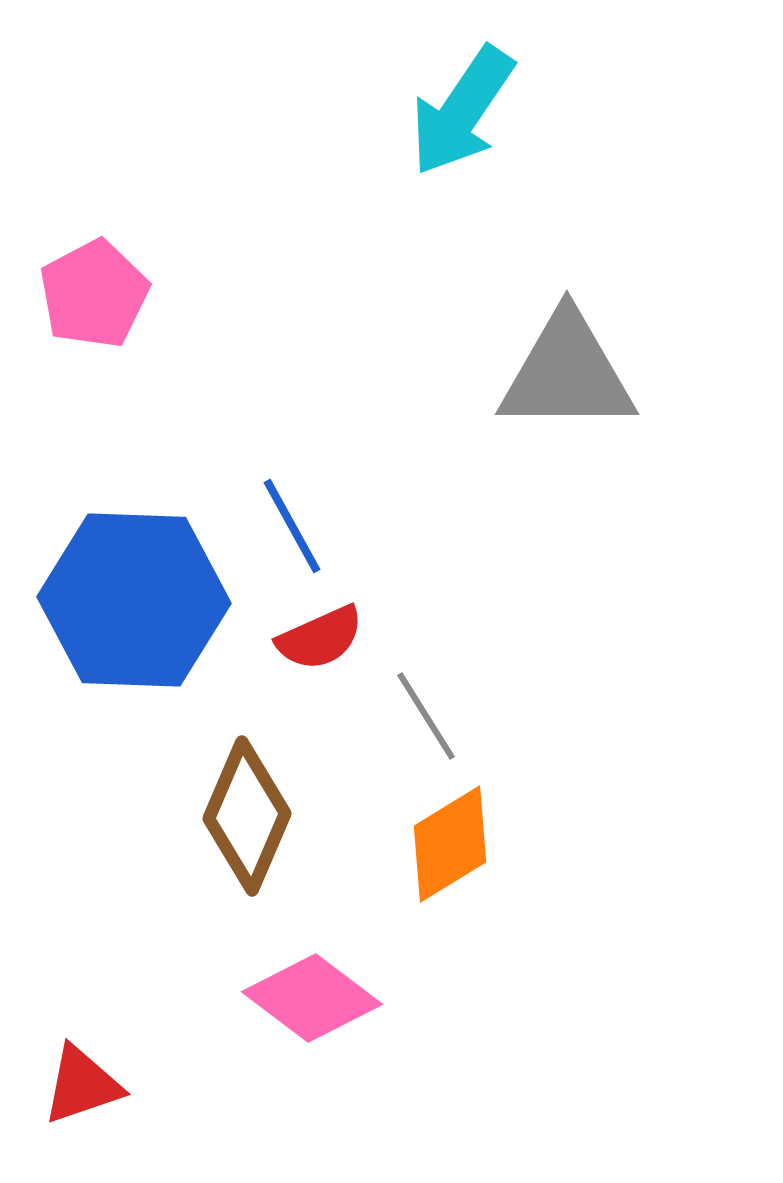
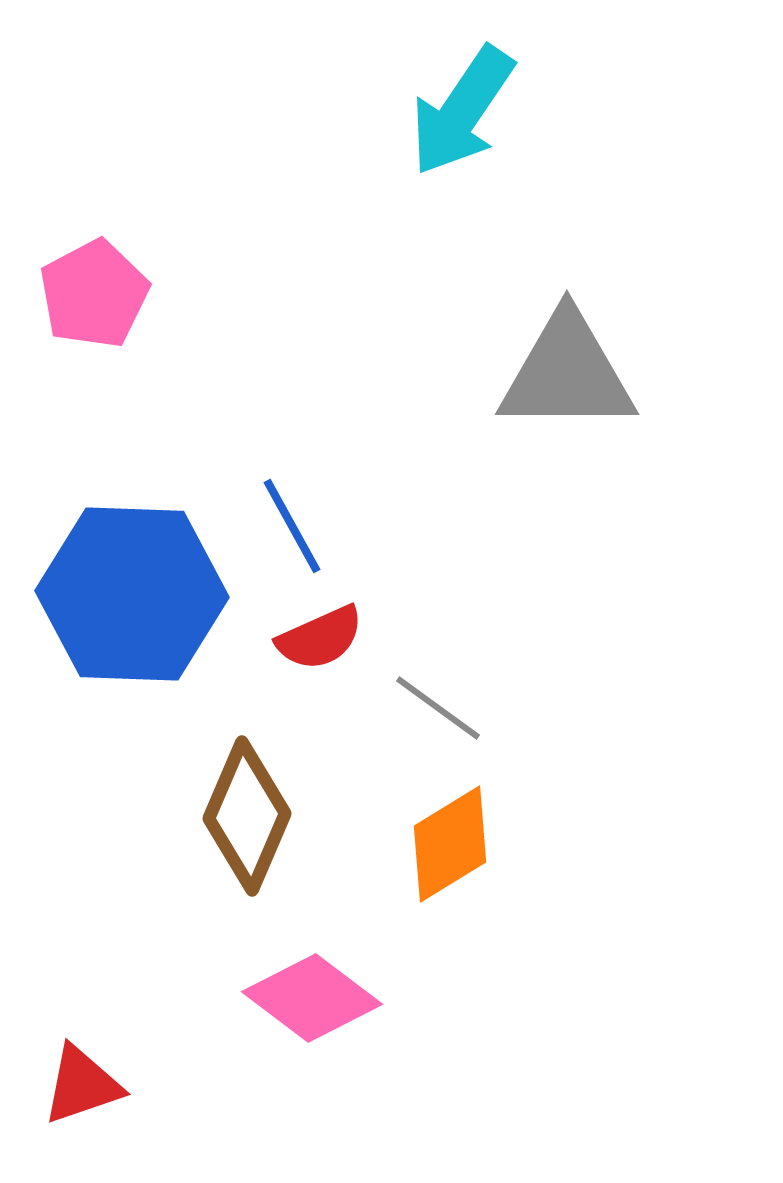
blue hexagon: moved 2 px left, 6 px up
gray line: moved 12 px right, 8 px up; rotated 22 degrees counterclockwise
